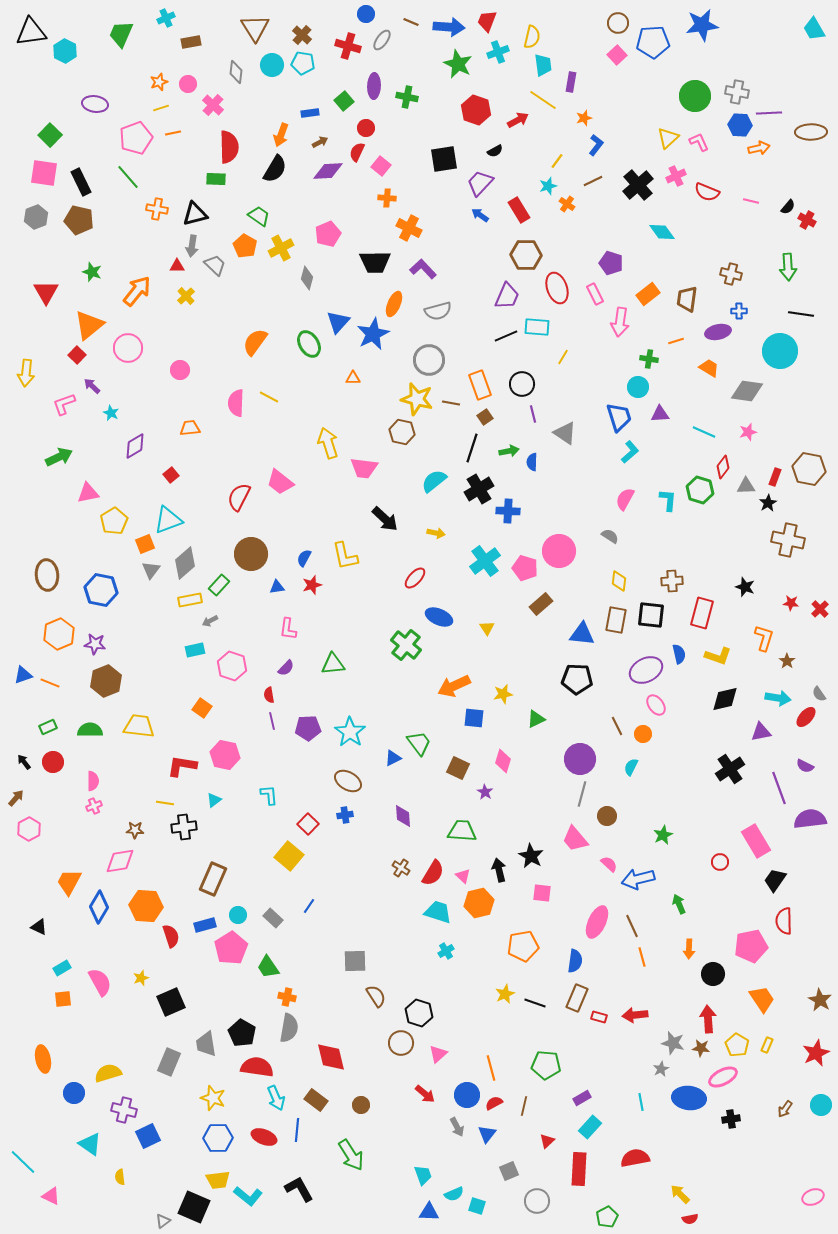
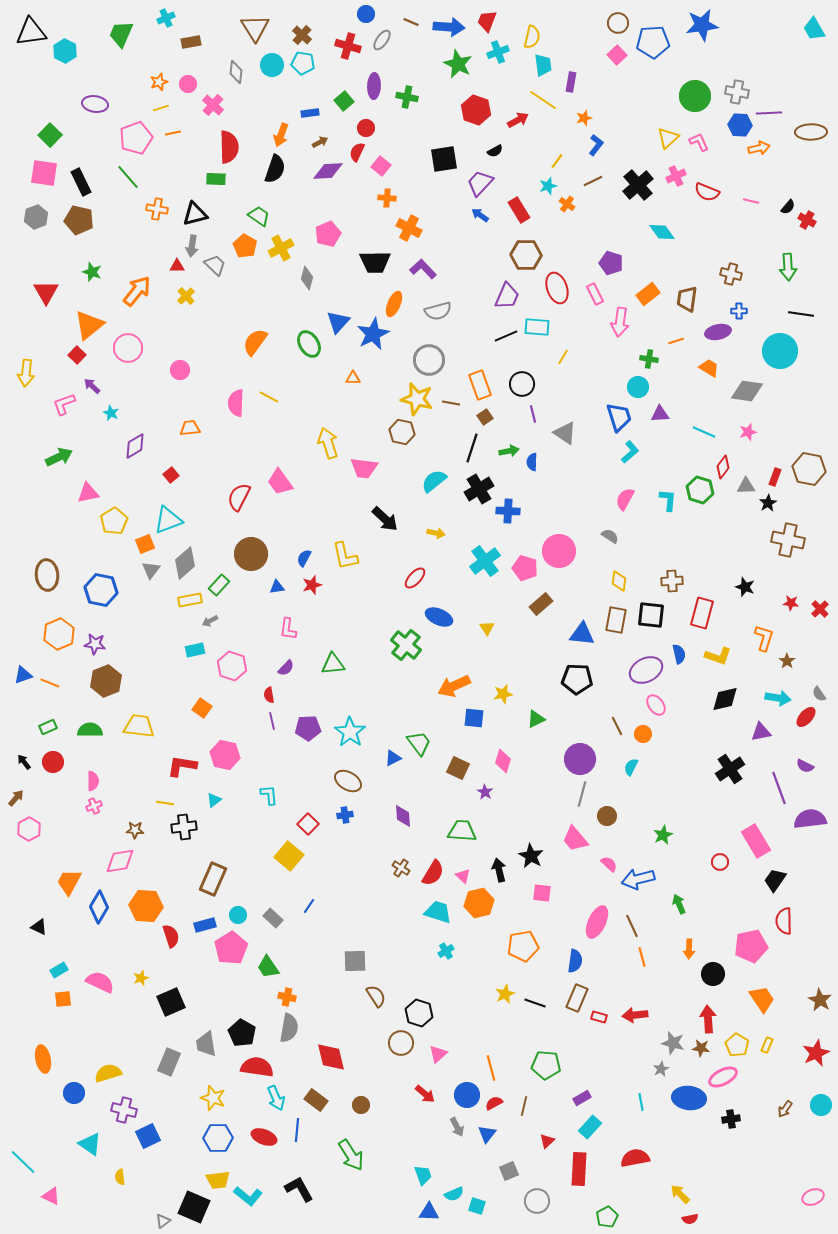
black semicircle at (275, 169): rotated 12 degrees counterclockwise
pink trapezoid at (280, 482): rotated 16 degrees clockwise
cyan rectangle at (62, 968): moved 3 px left, 2 px down
pink semicircle at (100, 982): rotated 36 degrees counterclockwise
